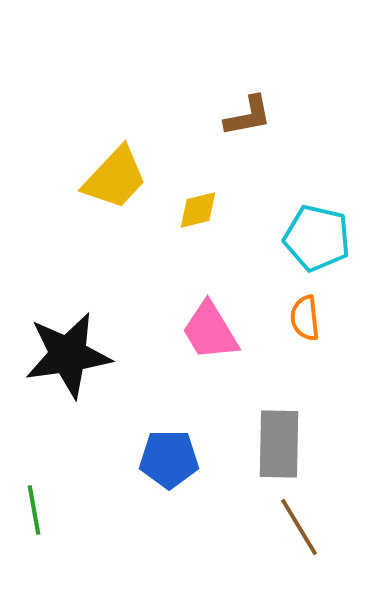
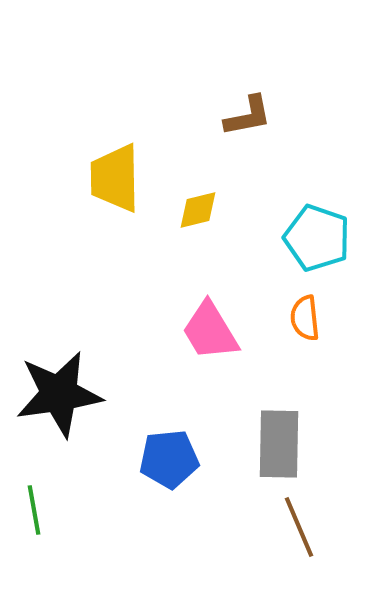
yellow trapezoid: rotated 136 degrees clockwise
cyan pentagon: rotated 6 degrees clockwise
black star: moved 9 px left, 39 px down
blue pentagon: rotated 6 degrees counterclockwise
brown line: rotated 8 degrees clockwise
